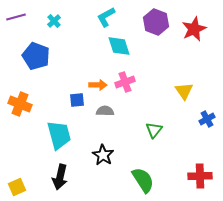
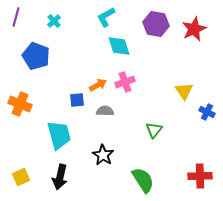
purple line: rotated 60 degrees counterclockwise
purple hexagon: moved 2 px down; rotated 10 degrees counterclockwise
orange arrow: rotated 30 degrees counterclockwise
blue cross: moved 7 px up; rotated 35 degrees counterclockwise
yellow square: moved 4 px right, 10 px up
